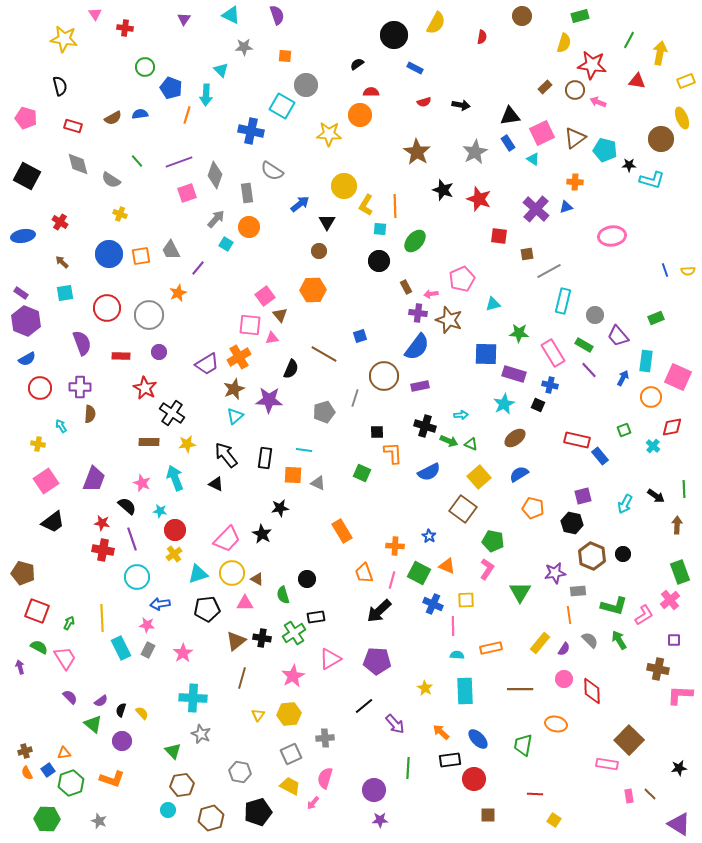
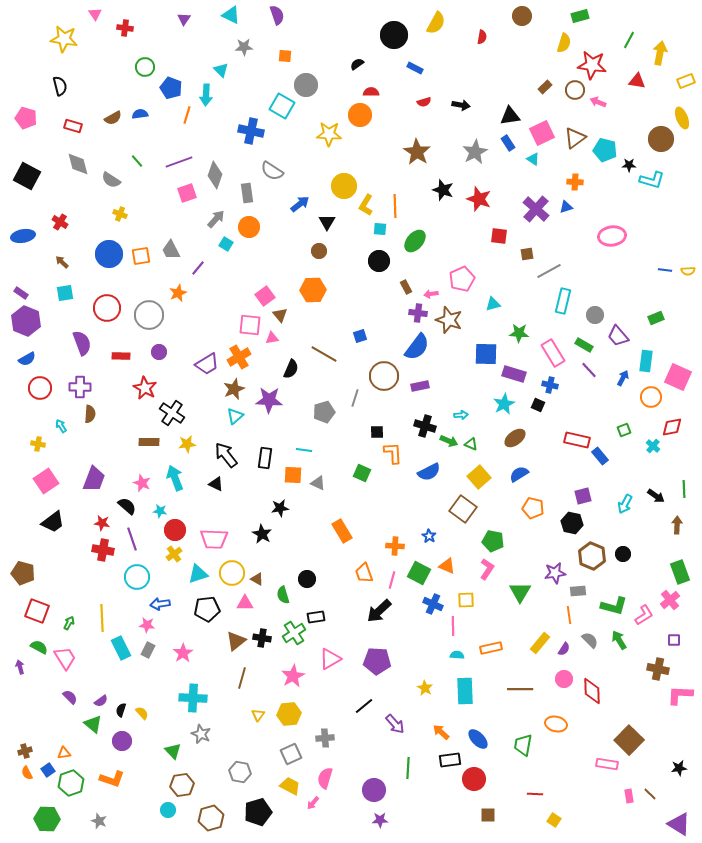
blue line at (665, 270): rotated 64 degrees counterclockwise
pink trapezoid at (227, 539): moved 13 px left; rotated 48 degrees clockwise
